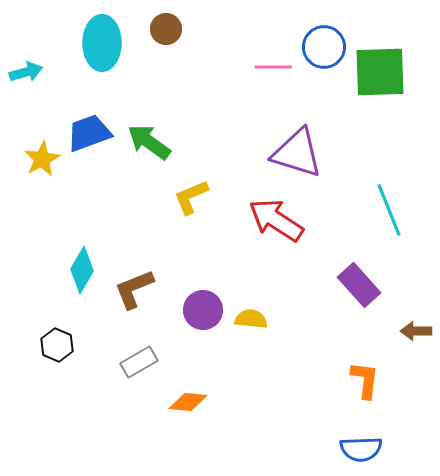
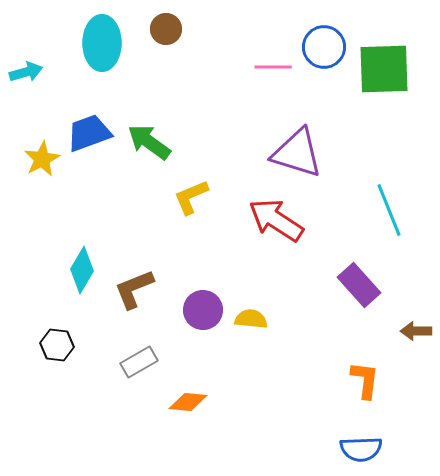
green square: moved 4 px right, 3 px up
black hexagon: rotated 16 degrees counterclockwise
